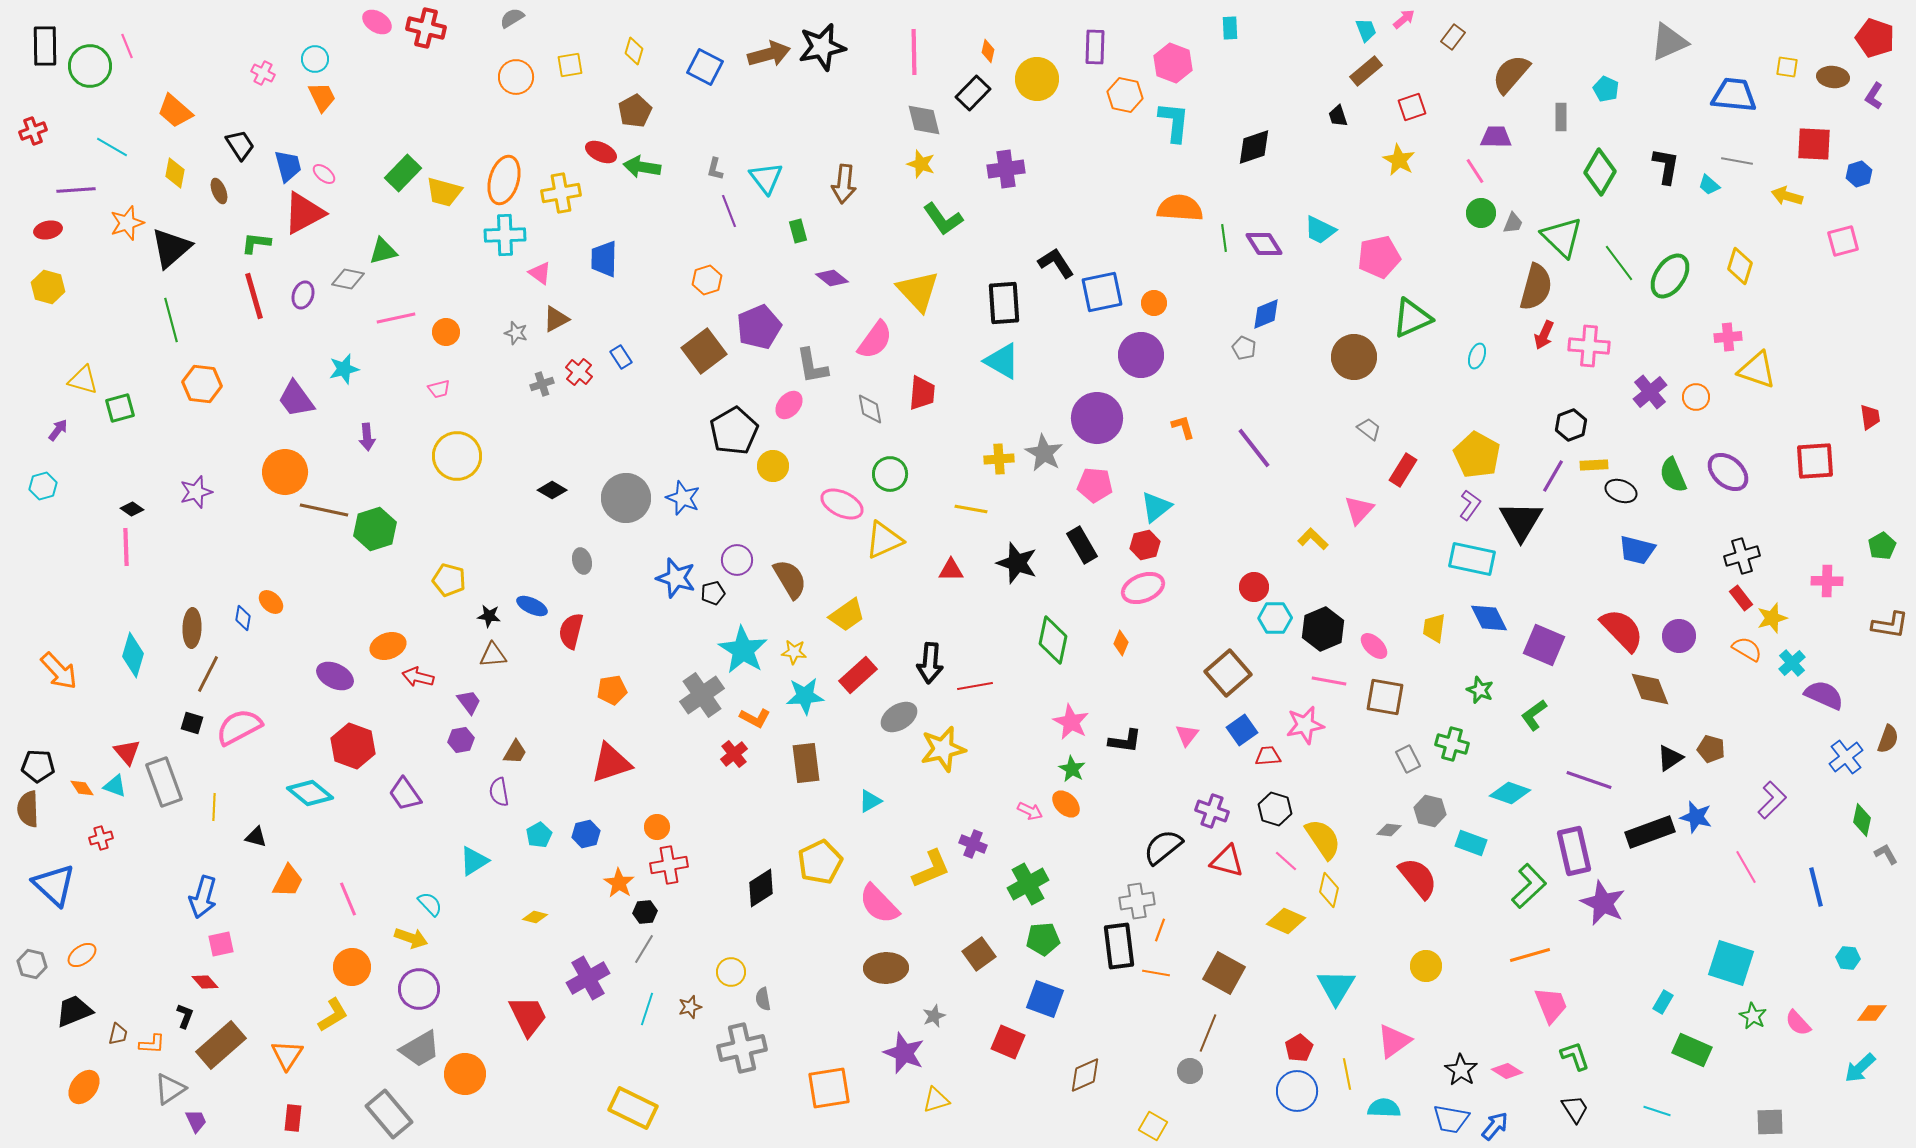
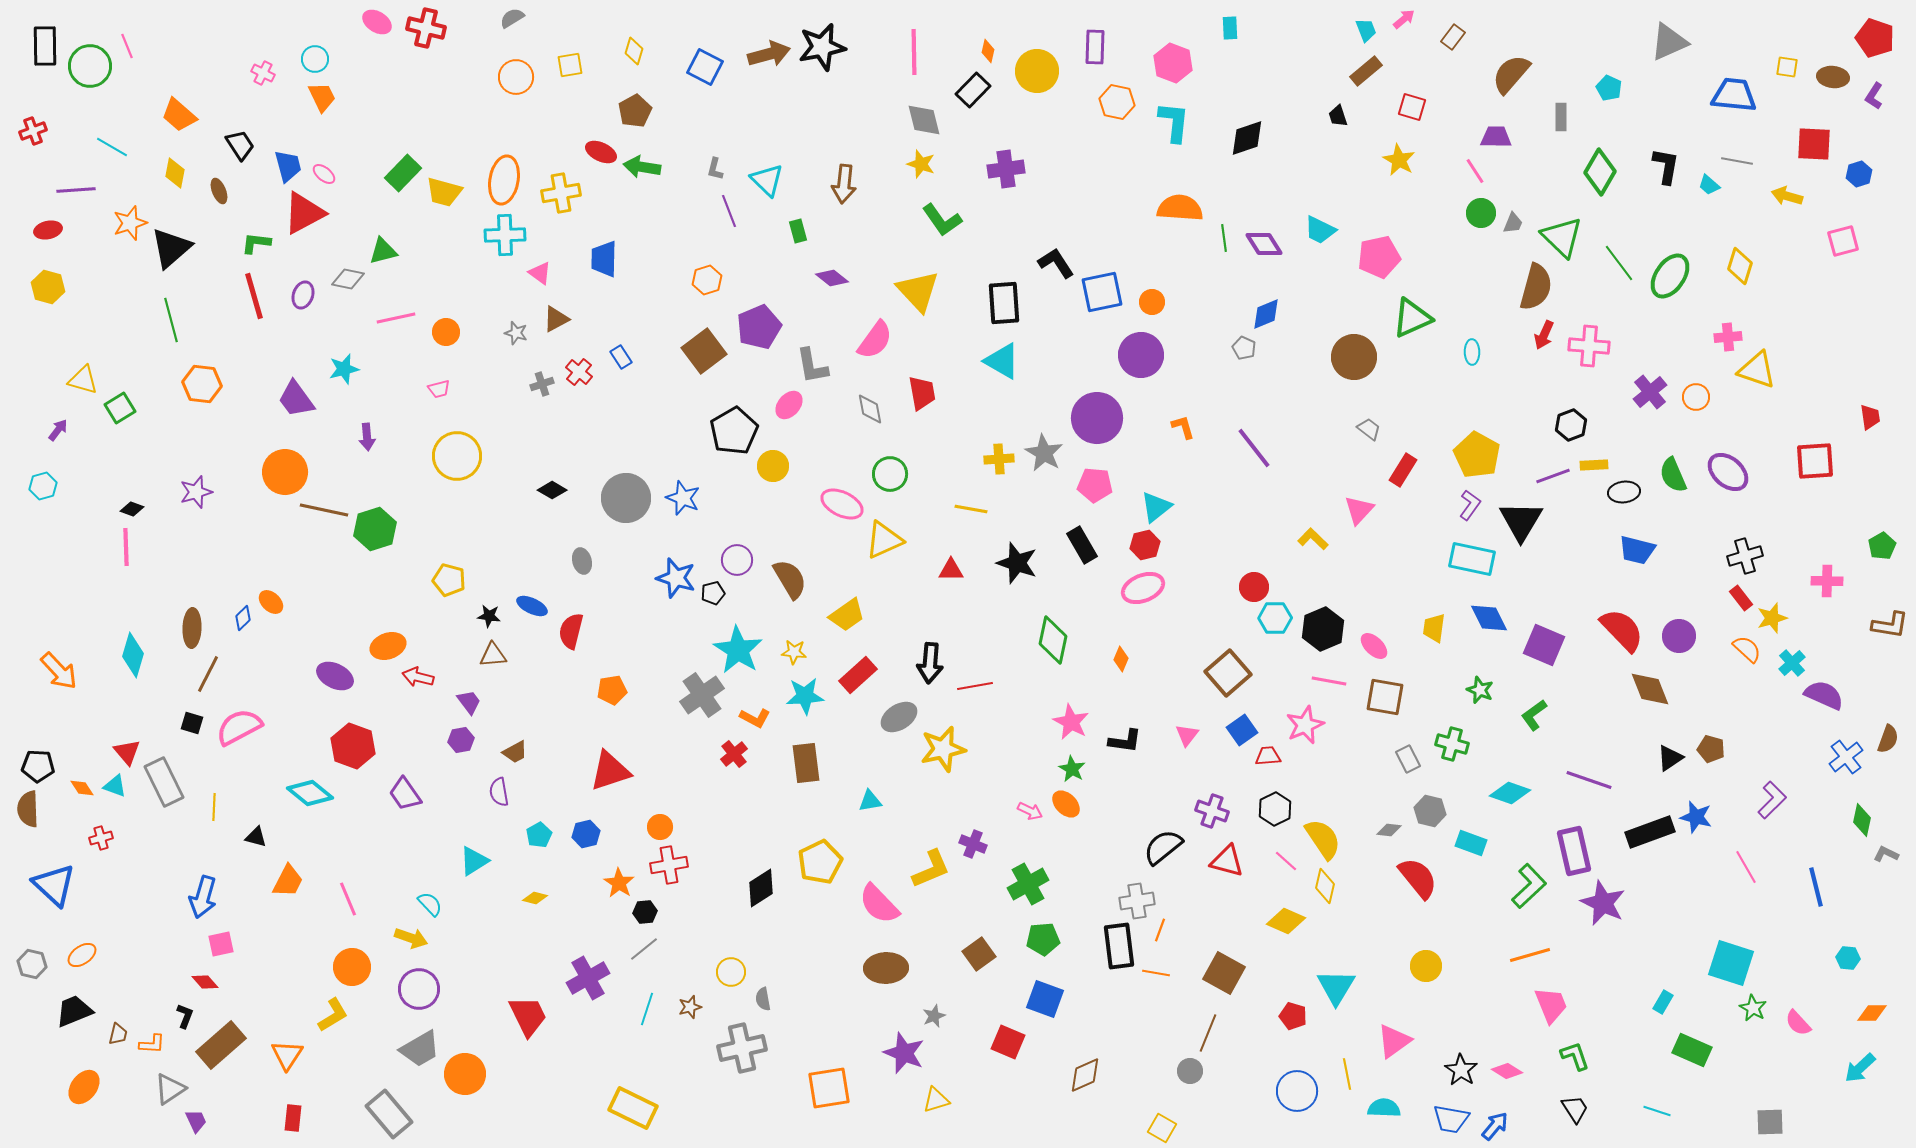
yellow circle at (1037, 79): moved 8 px up
cyan pentagon at (1606, 89): moved 3 px right, 1 px up
black rectangle at (973, 93): moved 3 px up
orange hexagon at (1125, 95): moved 8 px left, 7 px down
red square at (1412, 107): rotated 36 degrees clockwise
orange trapezoid at (175, 111): moved 4 px right, 4 px down
black diamond at (1254, 147): moved 7 px left, 9 px up
cyan triangle at (766, 178): moved 1 px right, 2 px down; rotated 9 degrees counterclockwise
orange ellipse at (504, 180): rotated 6 degrees counterclockwise
green L-shape at (943, 219): moved 1 px left, 1 px down
orange star at (127, 223): moved 3 px right
orange circle at (1154, 303): moved 2 px left, 1 px up
cyan ellipse at (1477, 356): moved 5 px left, 4 px up; rotated 20 degrees counterclockwise
red trapezoid at (922, 393): rotated 15 degrees counterclockwise
green square at (120, 408): rotated 16 degrees counterclockwise
purple line at (1553, 476): rotated 40 degrees clockwise
black ellipse at (1621, 491): moved 3 px right, 1 px down; rotated 28 degrees counterclockwise
black diamond at (132, 509): rotated 15 degrees counterclockwise
black cross at (1742, 556): moved 3 px right
blue diamond at (243, 618): rotated 35 degrees clockwise
orange diamond at (1121, 643): moved 16 px down
orange semicircle at (1747, 649): rotated 12 degrees clockwise
cyan star at (743, 650): moved 5 px left
pink star at (1305, 725): rotated 12 degrees counterclockwise
brown trapezoid at (515, 752): rotated 32 degrees clockwise
red triangle at (611, 763): moved 1 px left, 8 px down
gray rectangle at (164, 782): rotated 6 degrees counterclockwise
cyan triangle at (870, 801): rotated 20 degrees clockwise
black hexagon at (1275, 809): rotated 16 degrees clockwise
orange circle at (657, 827): moved 3 px right
gray L-shape at (1886, 854): rotated 35 degrees counterclockwise
yellow diamond at (1329, 890): moved 4 px left, 4 px up
yellow diamond at (535, 917): moved 19 px up
gray line at (644, 949): rotated 20 degrees clockwise
green star at (1753, 1016): moved 8 px up
red pentagon at (1299, 1048): moved 6 px left, 32 px up; rotated 24 degrees counterclockwise
yellow square at (1153, 1126): moved 9 px right, 2 px down
